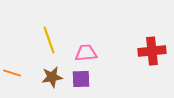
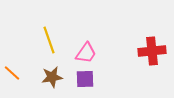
pink trapezoid: rotated 130 degrees clockwise
orange line: rotated 24 degrees clockwise
purple square: moved 4 px right
